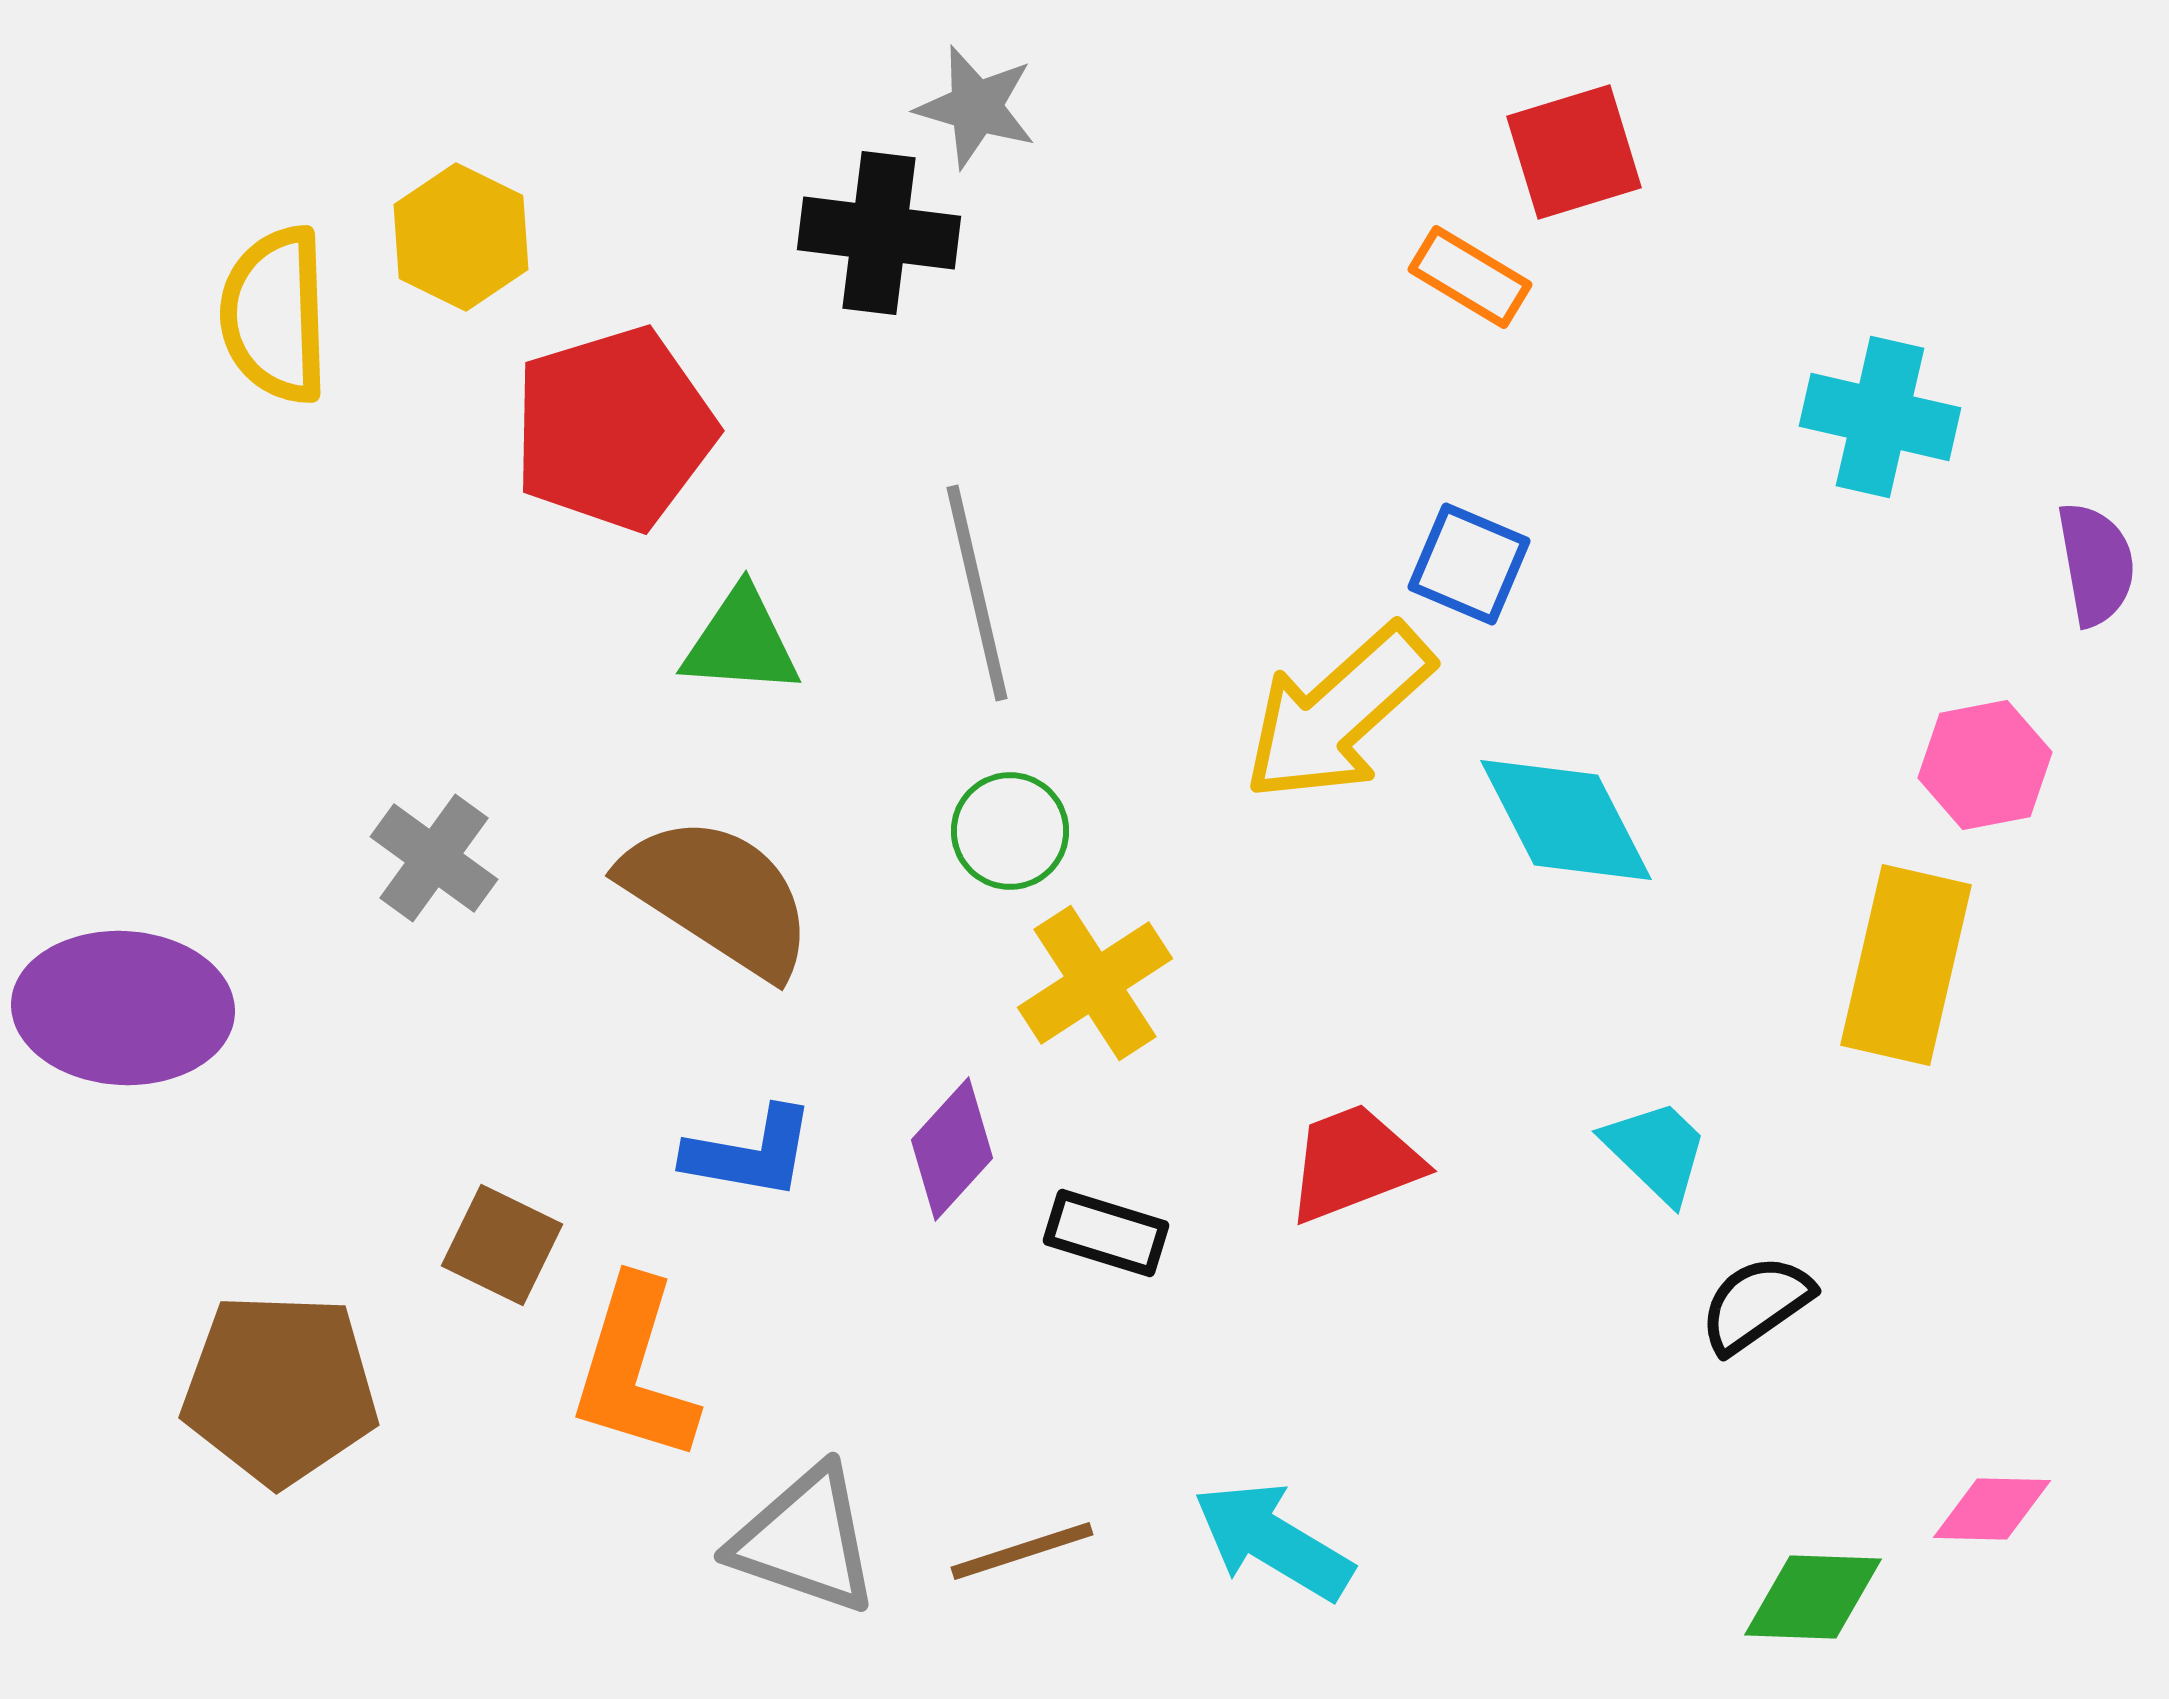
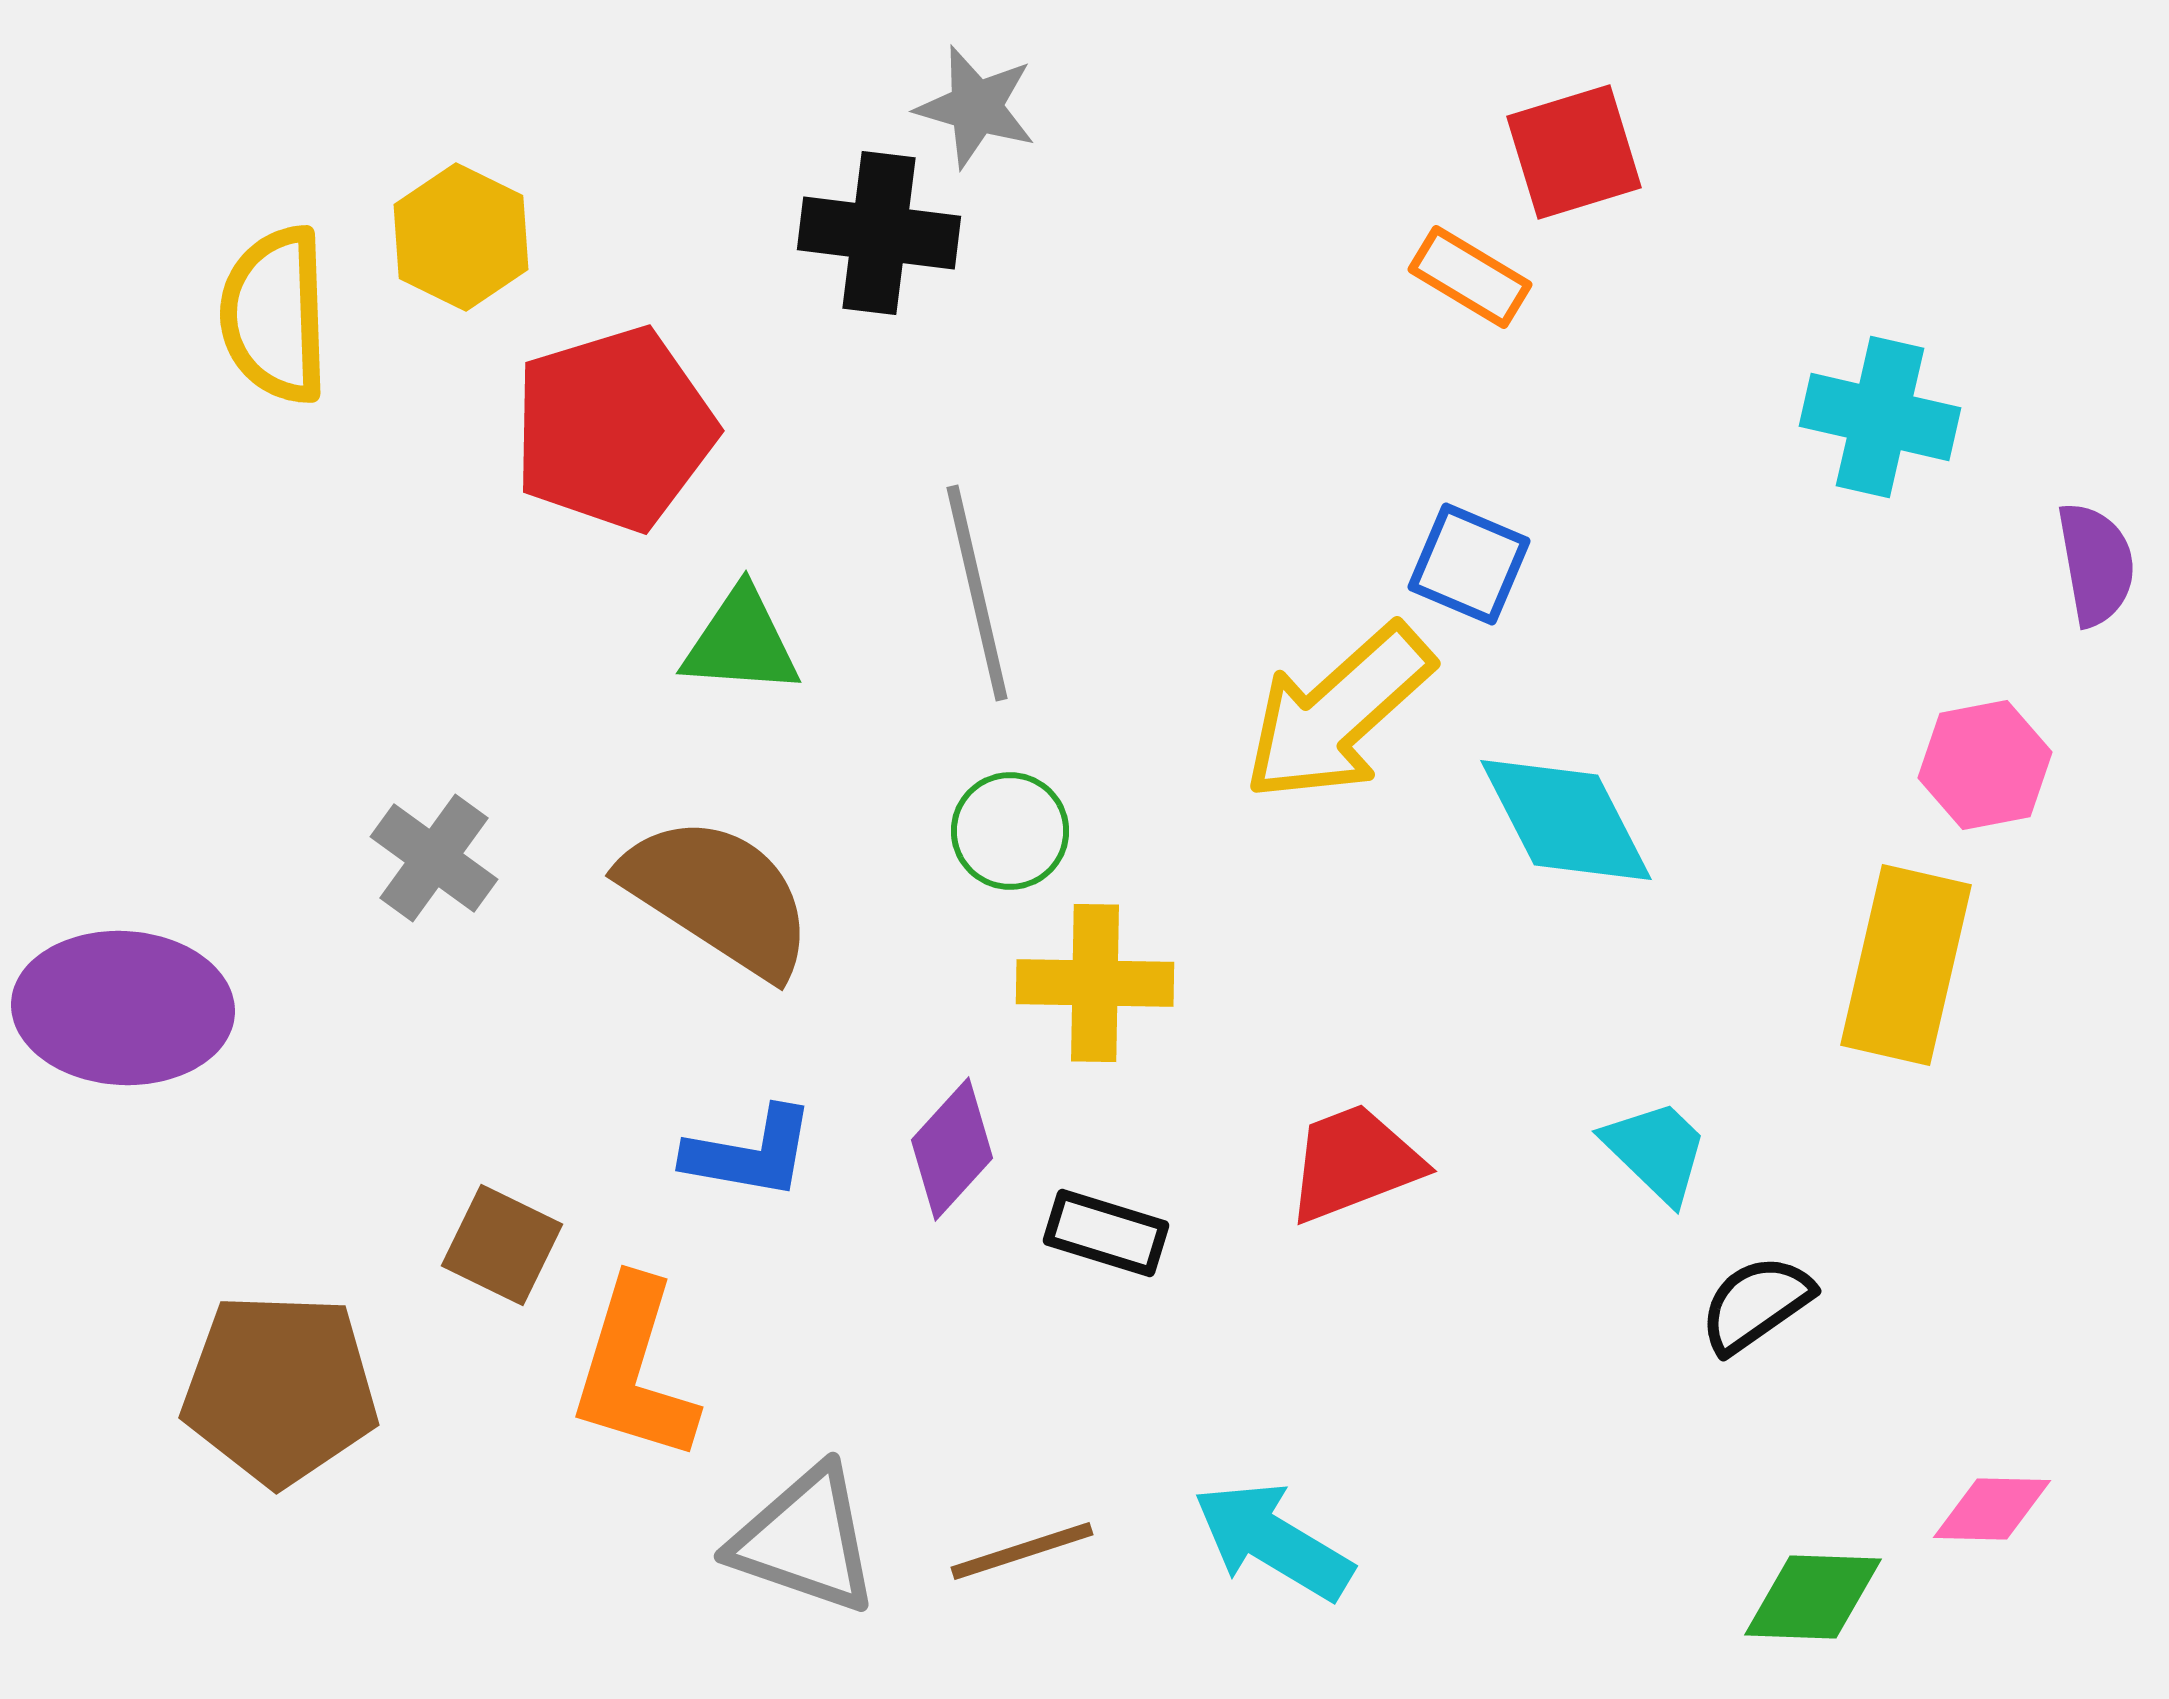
yellow cross: rotated 34 degrees clockwise
